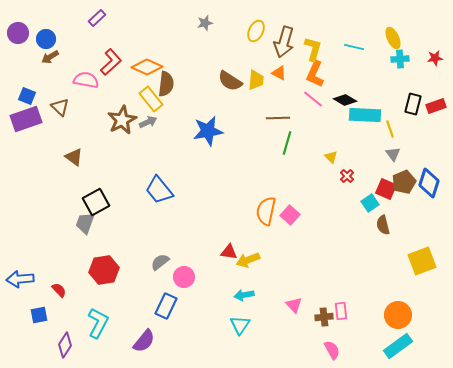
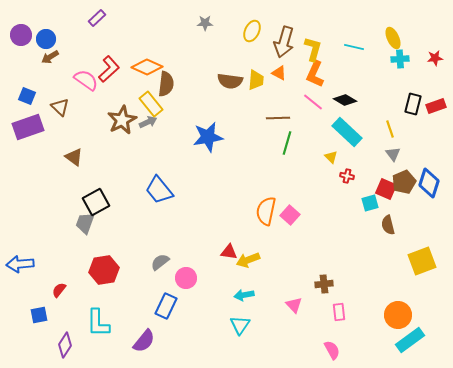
gray star at (205, 23): rotated 14 degrees clockwise
yellow ellipse at (256, 31): moved 4 px left
purple circle at (18, 33): moved 3 px right, 2 px down
red L-shape at (111, 62): moved 2 px left, 7 px down
pink semicircle at (86, 80): rotated 25 degrees clockwise
brown semicircle at (230, 81): rotated 25 degrees counterclockwise
yellow rectangle at (151, 99): moved 5 px down
pink line at (313, 99): moved 3 px down
cyan rectangle at (365, 115): moved 18 px left, 17 px down; rotated 40 degrees clockwise
purple rectangle at (26, 119): moved 2 px right, 8 px down
blue star at (208, 131): moved 6 px down
red cross at (347, 176): rotated 32 degrees counterclockwise
cyan square at (370, 203): rotated 18 degrees clockwise
brown semicircle at (383, 225): moved 5 px right
pink circle at (184, 277): moved 2 px right, 1 px down
blue arrow at (20, 279): moved 15 px up
red semicircle at (59, 290): rotated 98 degrees counterclockwise
pink rectangle at (341, 311): moved 2 px left, 1 px down
brown cross at (324, 317): moved 33 px up
cyan L-shape at (98, 323): rotated 152 degrees clockwise
cyan rectangle at (398, 346): moved 12 px right, 6 px up
